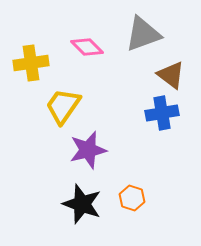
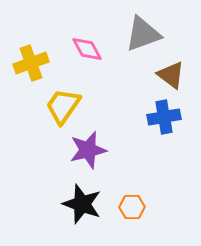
pink diamond: moved 2 px down; rotated 16 degrees clockwise
yellow cross: rotated 12 degrees counterclockwise
blue cross: moved 2 px right, 4 px down
orange hexagon: moved 9 px down; rotated 20 degrees counterclockwise
